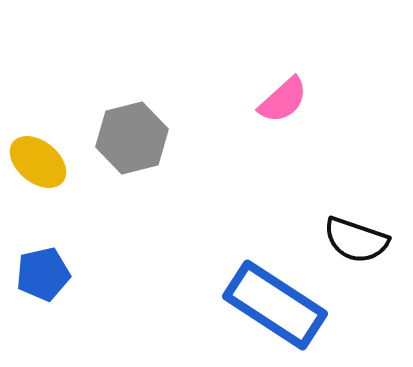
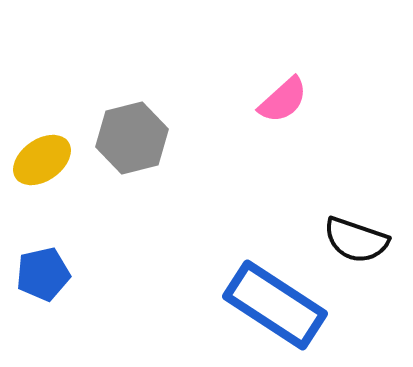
yellow ellipse: moved 4 px right, 2 px up; rotated 74 degrees counterclockwise
